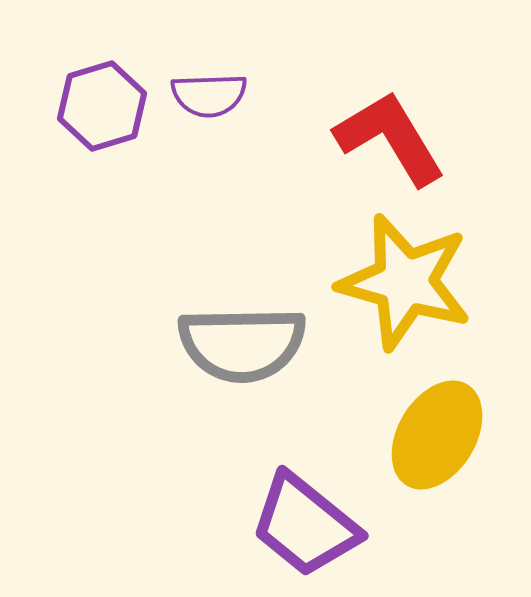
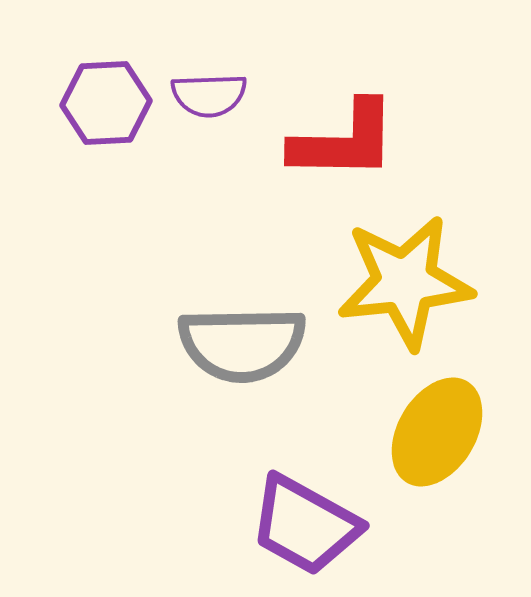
purple hexagon: moved 4 px right, 3 px up; rotated 14 degrees clockwise
red L-shape: moved 46 px left, 3 px down; rotated 122 degrees clockwise
yellow star: rotated 22 degrees counterclockwise
yellow ellipse: moved 3 px up
purple trapezoid: rotated 10 degrees counterclockwise
